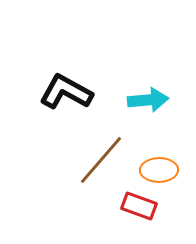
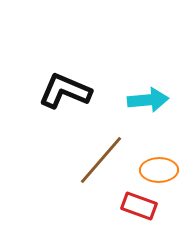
black L-shape: moved 1 px left, 1 px up; rotated 6 degrees counterclockwise
